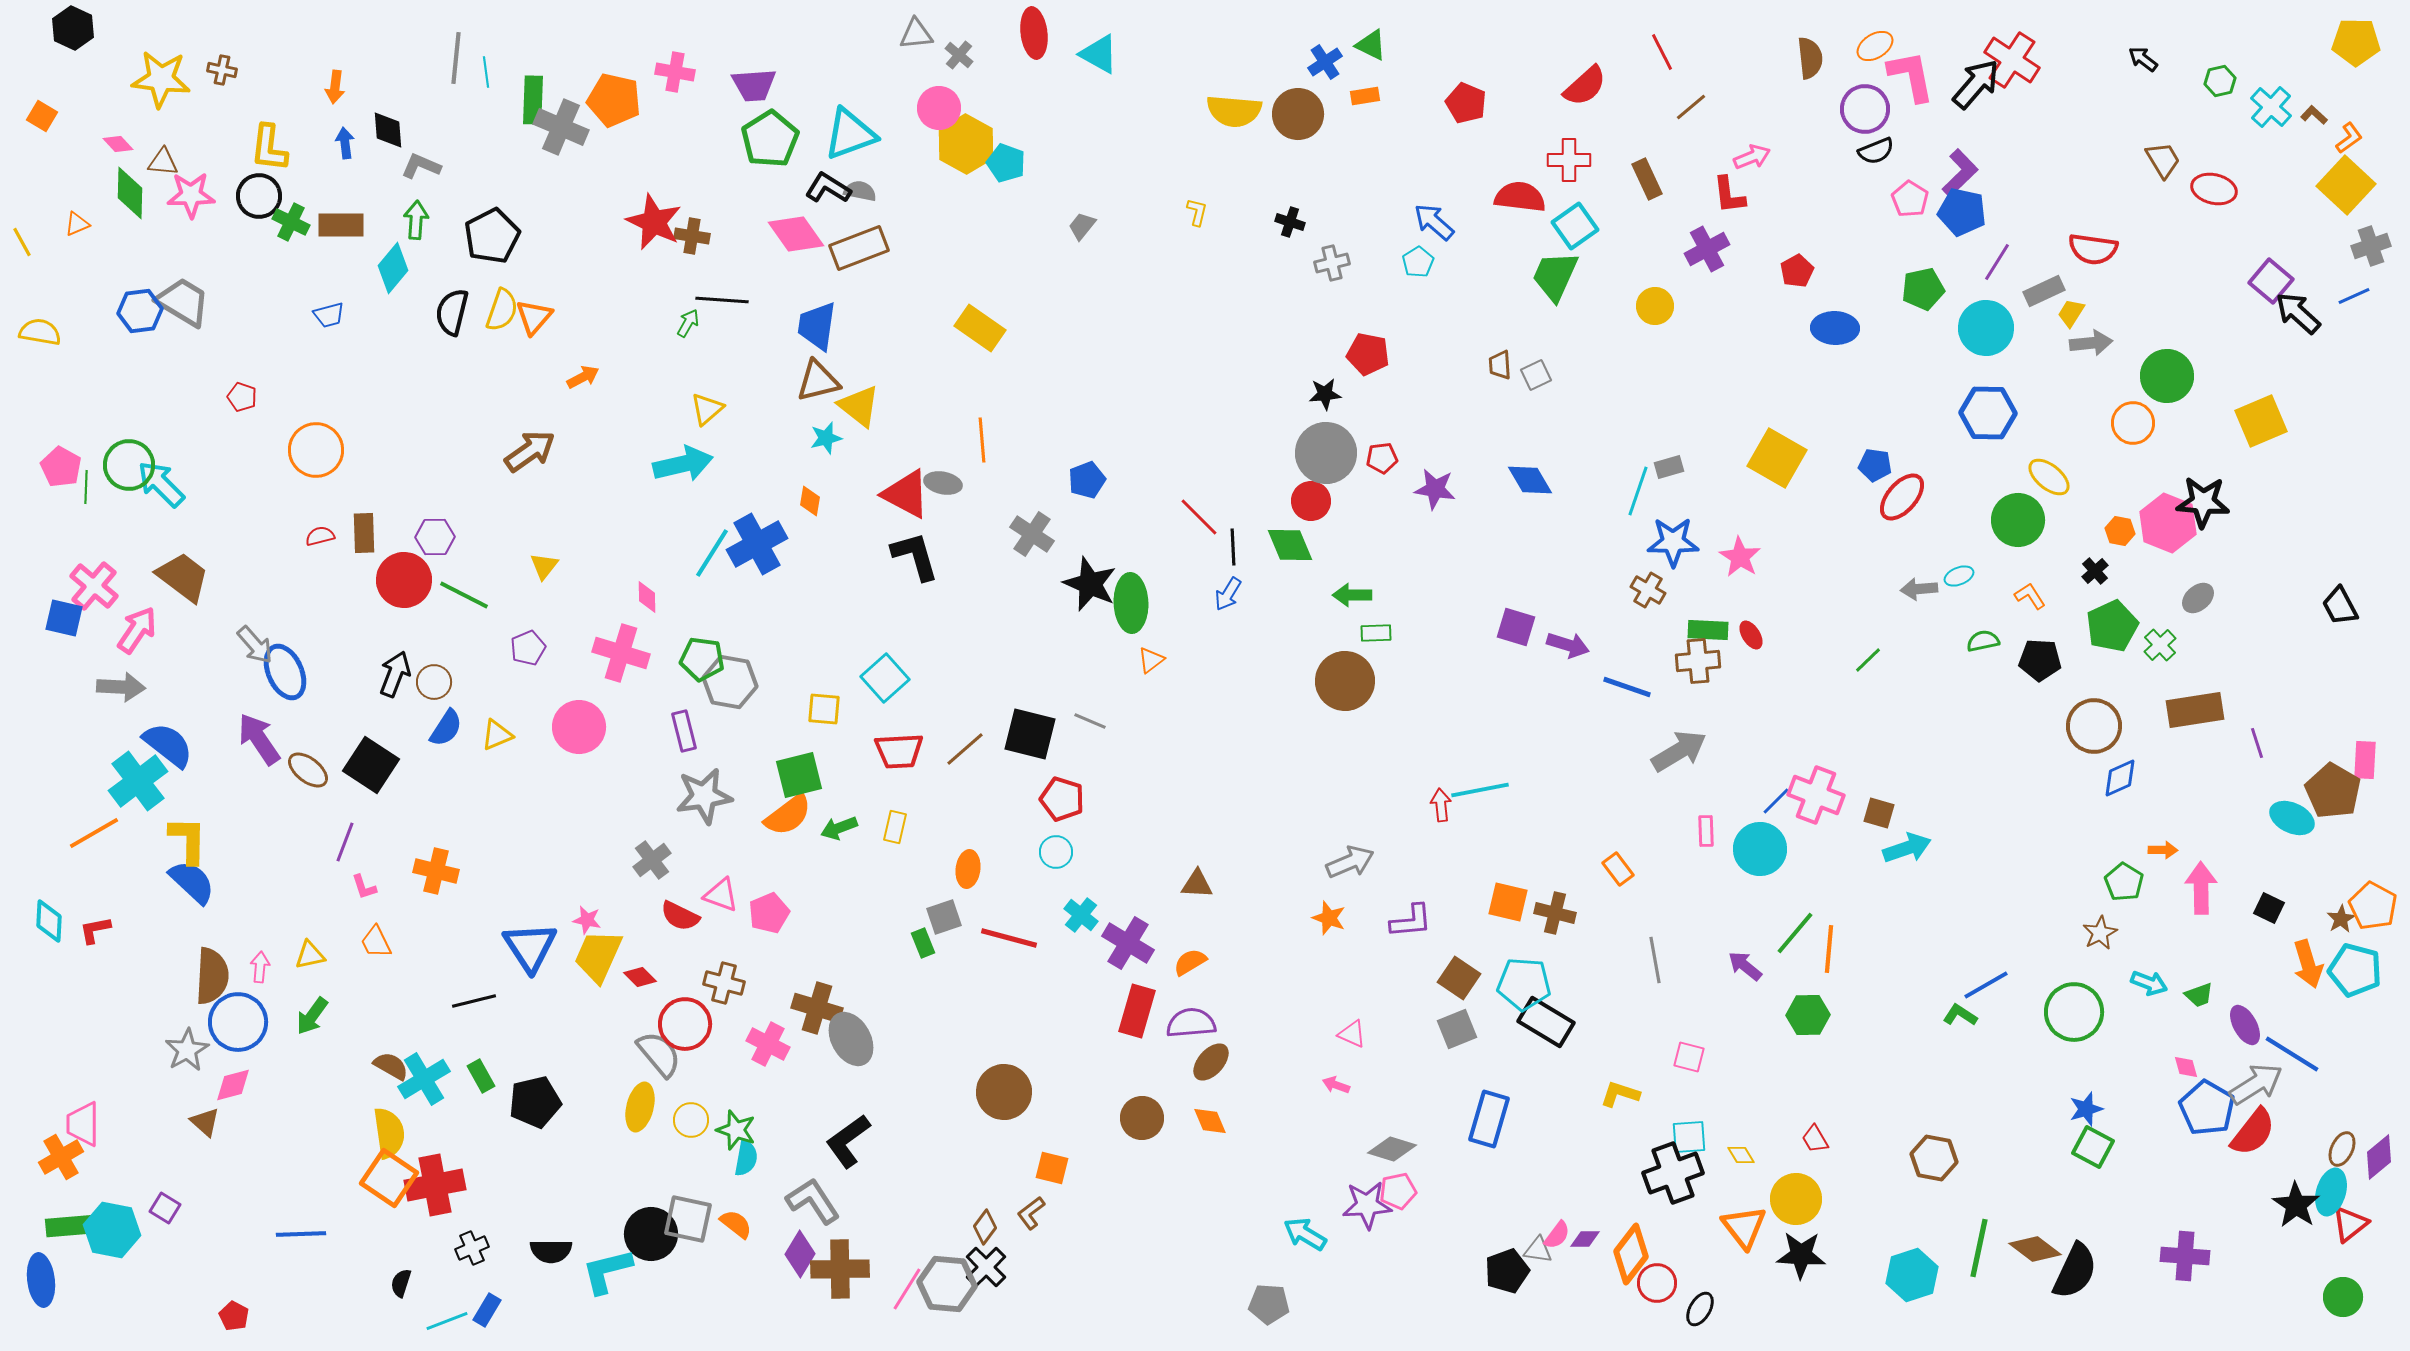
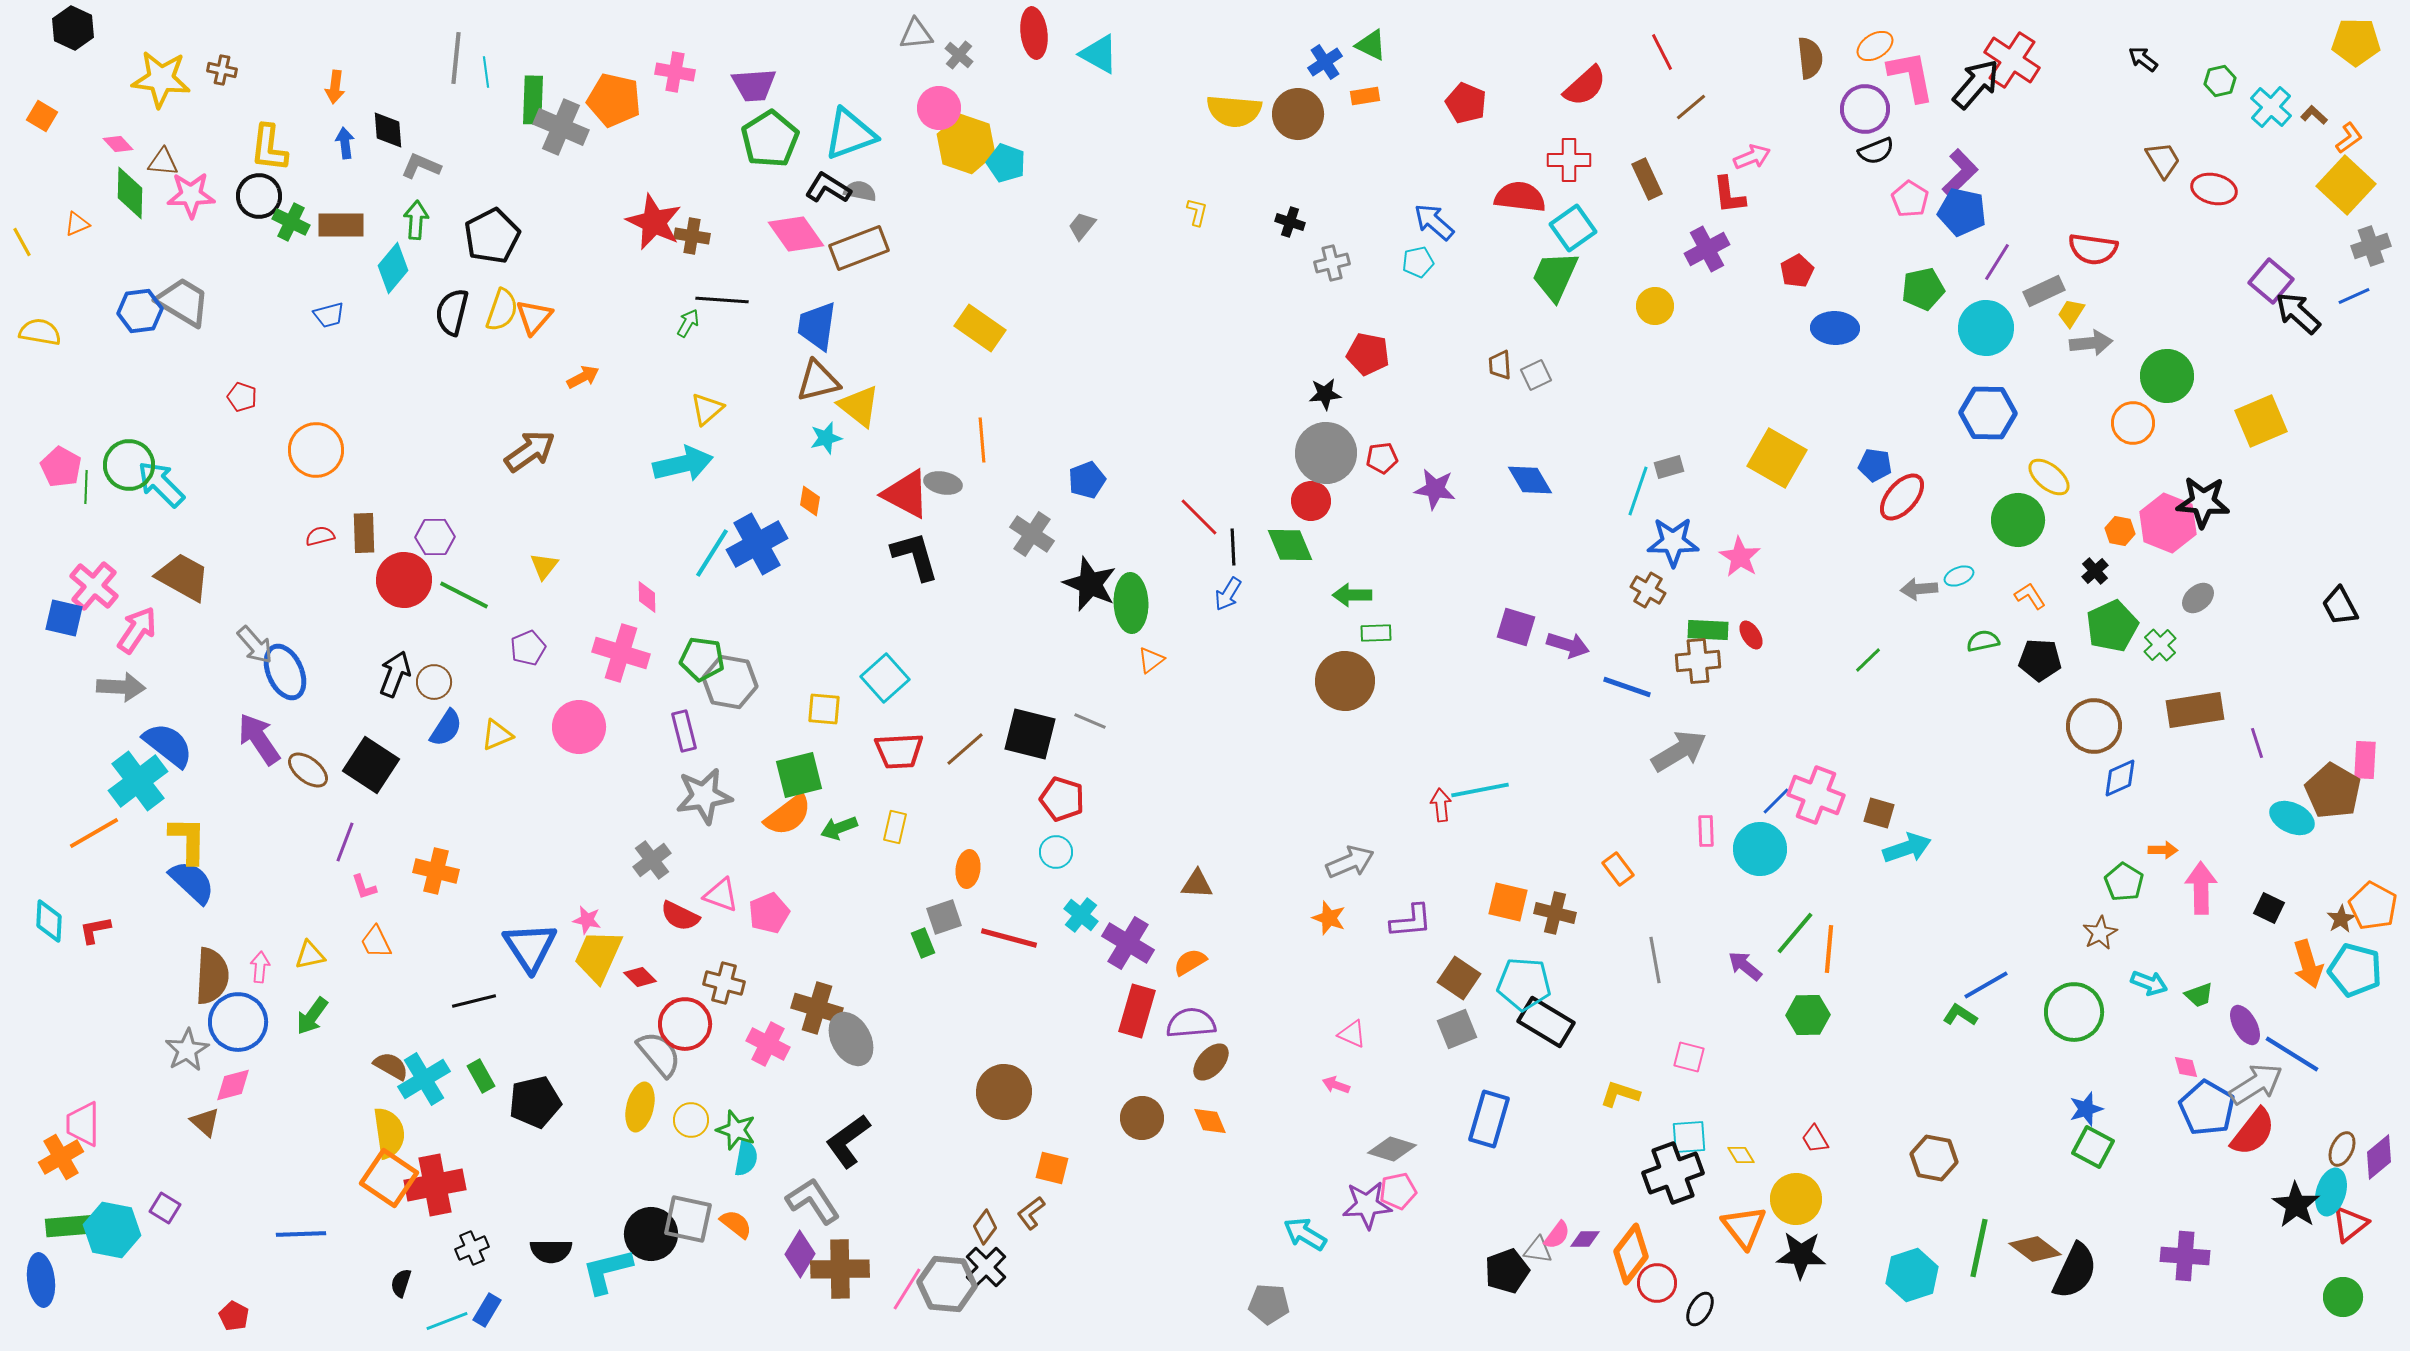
yellow hexagon at (966, 144): rotated 10 degrees counterclockwise
cyan square at (1575, 226): moved 2 px left, 2 px down
cyan pentagon at (1418, 262): rotated 20 degrees clockwise
brown trapezoid at (183, 577): rotated 8 degrees counterclockwise
